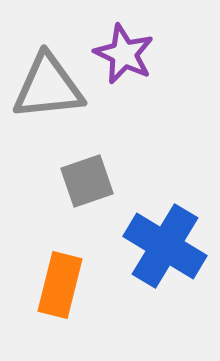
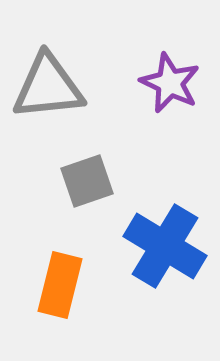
purple star: moved 46 px right, 29 px down
